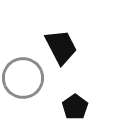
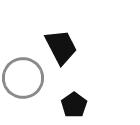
black pentagon: moved 1 px left, 2 px up
